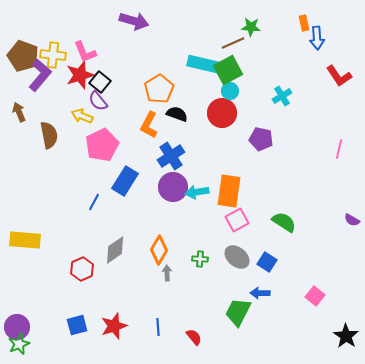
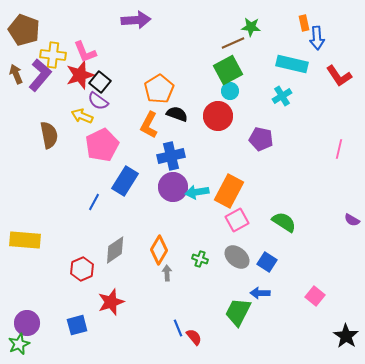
purple arrow at (134, 21): moved 2 px right, 1 px up; rotated 20 degrees counterclockwise
brown pentagon at (23, 56): moved 1 px right, 26 px up
cyan rectangle at (203, 64): moved 89 px right
purple semicircle at (98, 101): rotated 15 degrees counterclockwise
brown arrow at (19, 112): moved 3 px left, 38 px up
red circle at (222, 113): moved 4 px left, 3 px down
blue cross at (171, 156): rotated 20 degrees clockwise
orange rectangle at (229, 191): rotated 20 degrees clockwise
green cross at (200, 259): rotated 14 degrees clockwise
red star at (114, 326): moved 3 px left, 24 px up
purple circle at (17, 327): moved 10 px right, 4 px up
blue line at (158, 327): moved 20 px right, 1 px down; rotated 18 degrees counterclockwise
